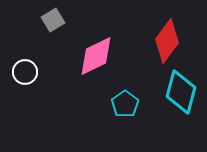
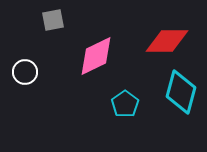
gray square: rotated 20 degrees clockwise
red diamond: rotated 54 degrees clockwise
